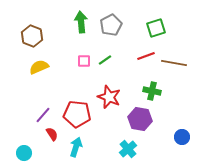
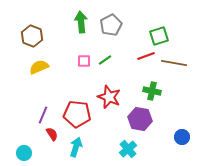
green square: moved 3 px right, 8 px down
purple line: rotated 18 degrees counterclockwise
